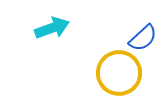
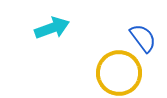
blue semicircle: rotated 84 degrees counterclockwise
